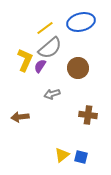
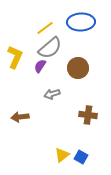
blue ellipse: rotated 12 degrees clockwise
yellow L-shape: moved 10 px left, 3 px up
blue square: rotated 16 degrees clockwise
